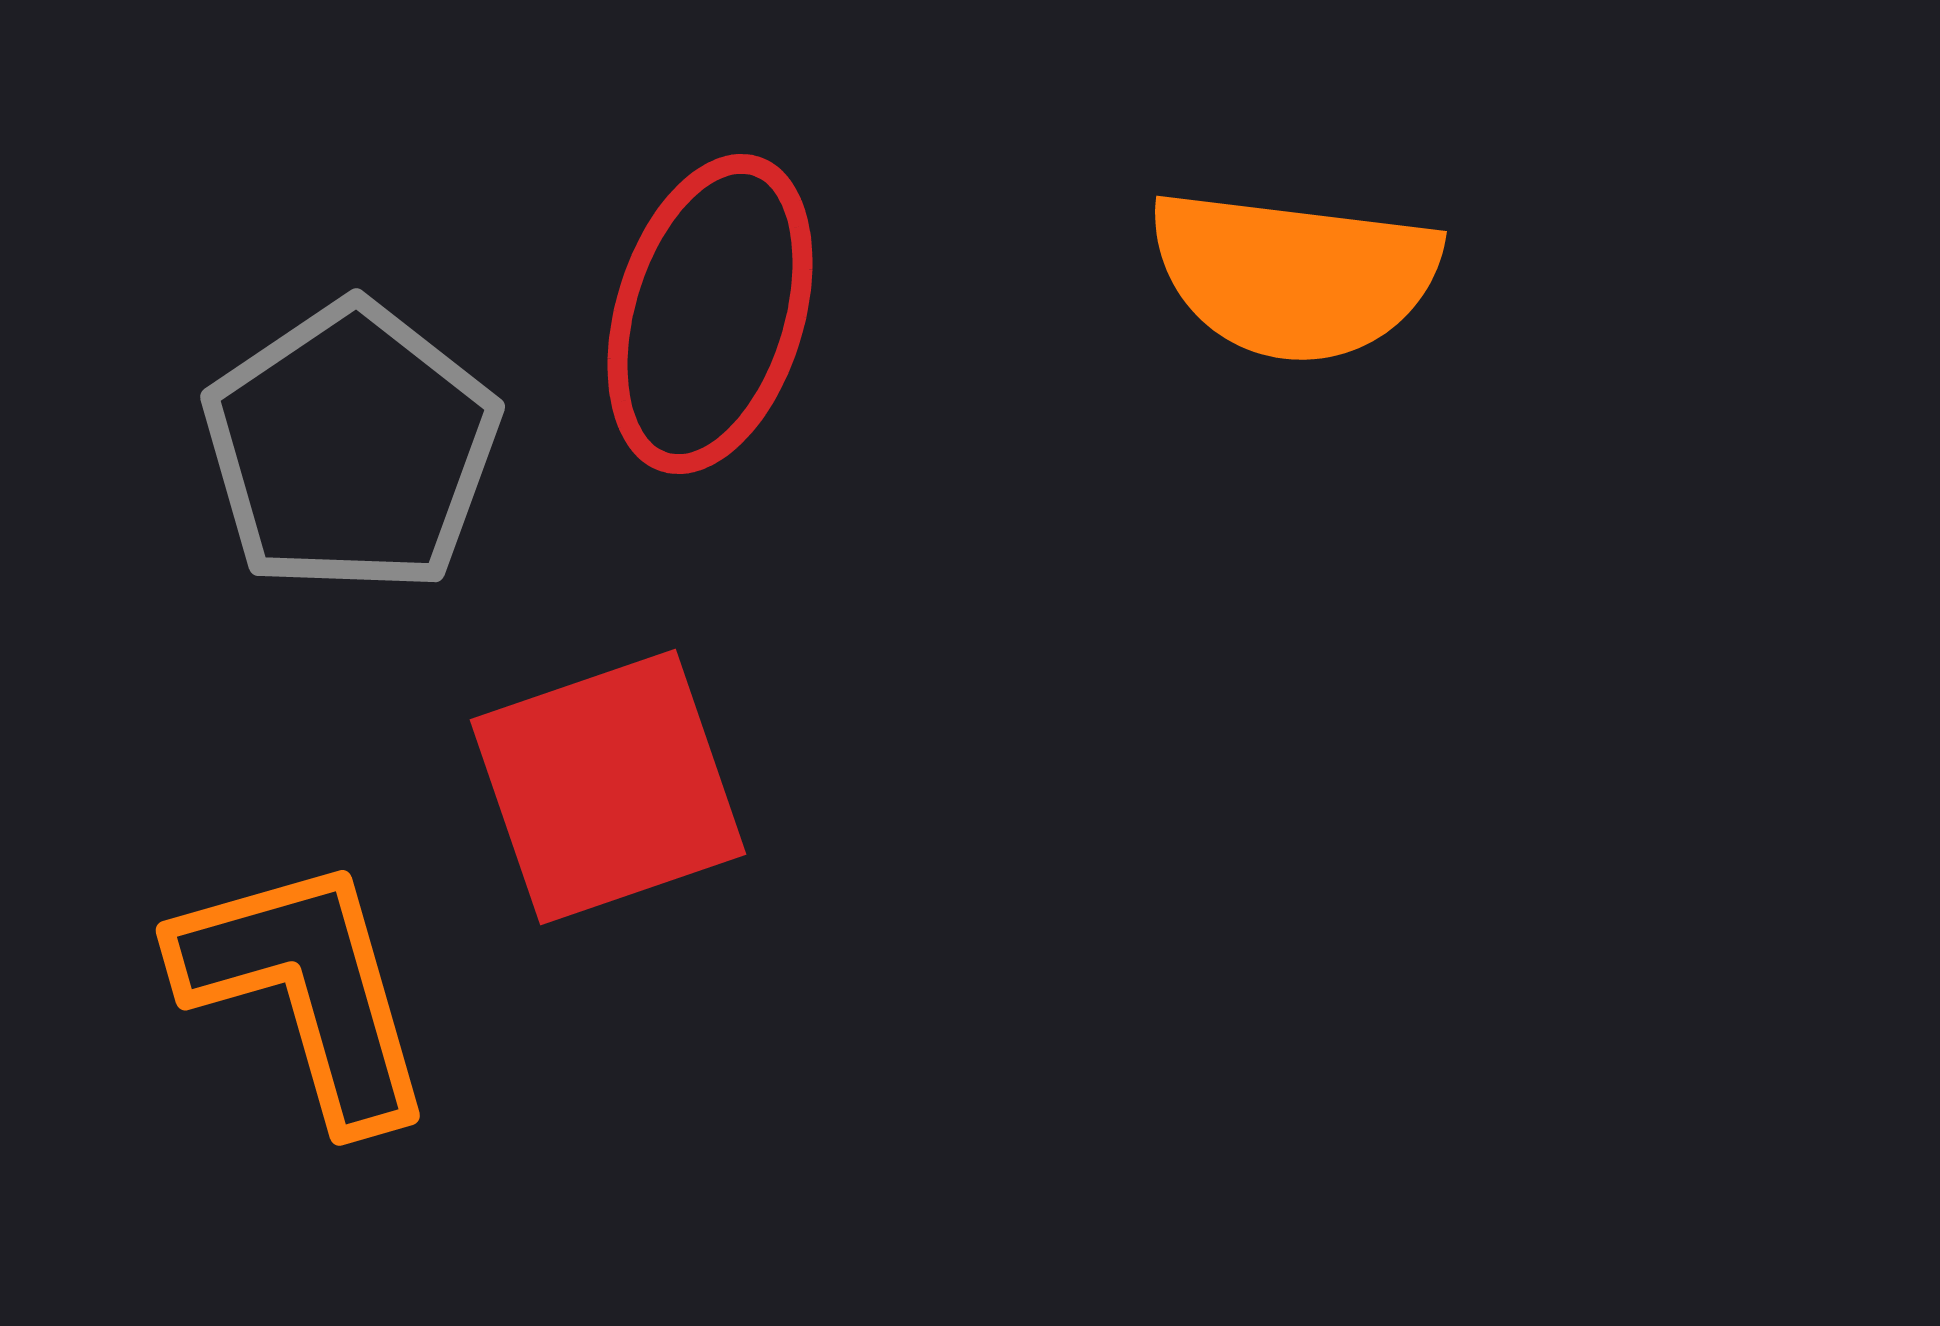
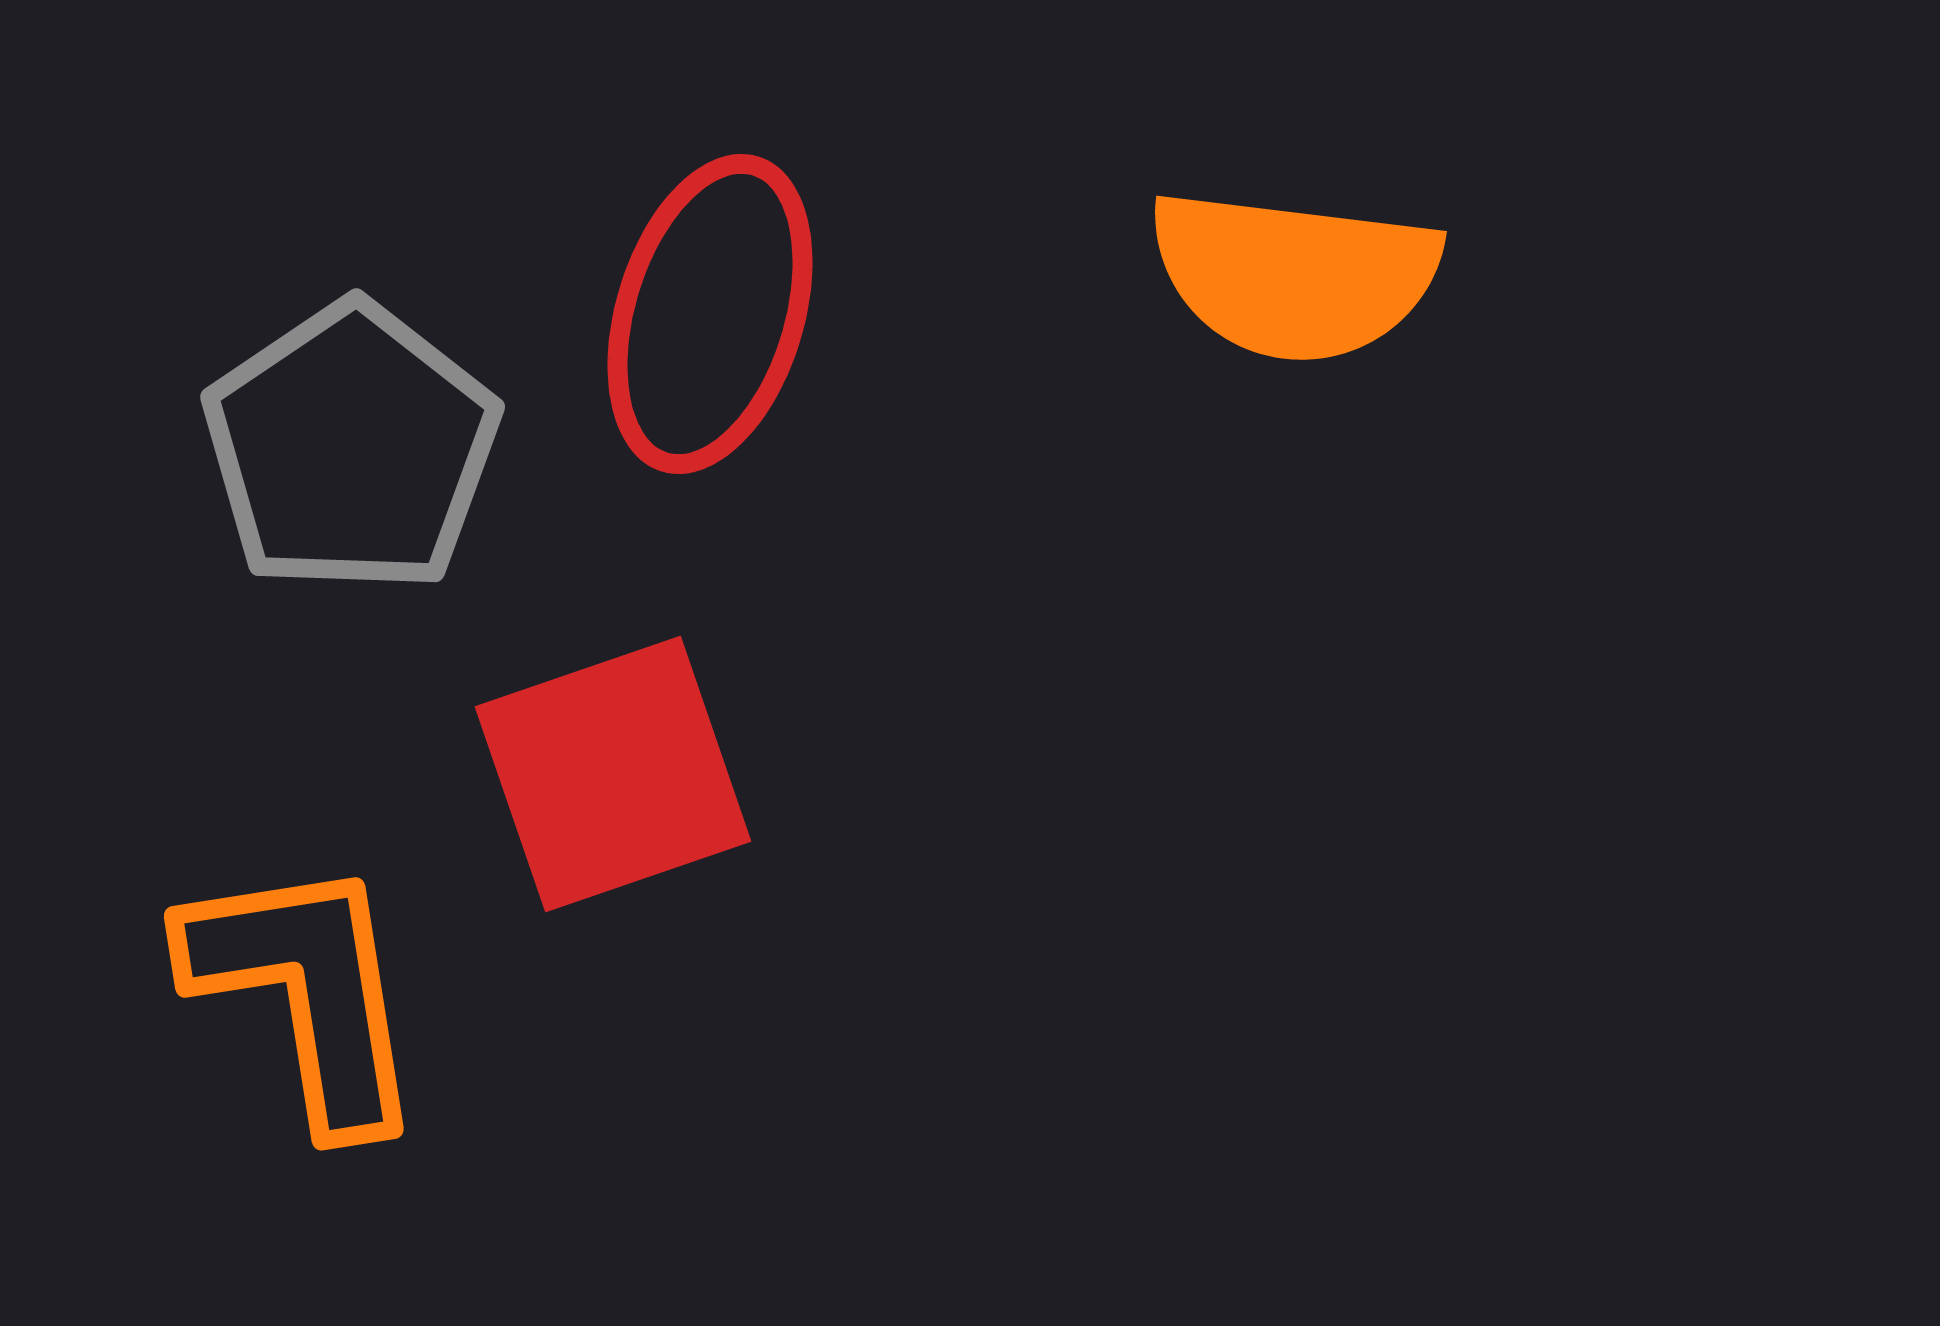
red square: moved 5 px right, 13 px up
orange L-shape: moved 2 px down; rotated 7 degrees clockwise
